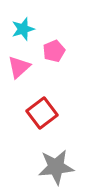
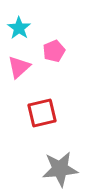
cyan star: moved 4 px left, 1 px up; rotated 20 degrees counterclockwise
red square: rotated 24 degrees clockwise
gray star: moved 4 px right, 2 px down
